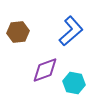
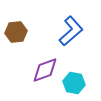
brown hexagon: moved 2 px left
